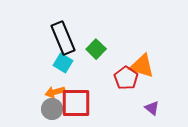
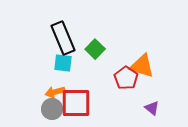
green square: moved 1 px left
cyan square: rotated 24 degrees counterclockwise
